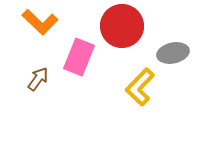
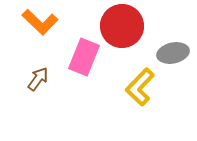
pink rectangle: moved 5 px right
